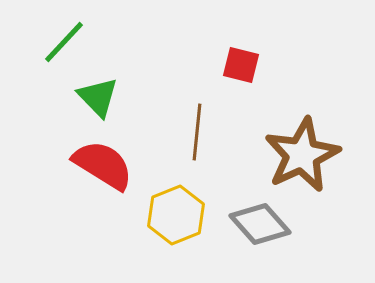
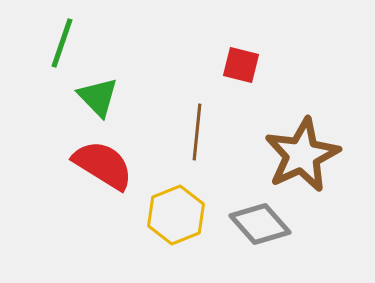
green line: moved 2 px left, 1 px down; rotated 24 degrees counterclockwise
